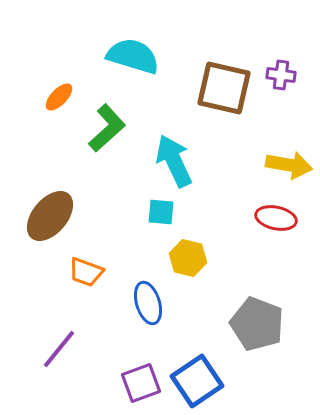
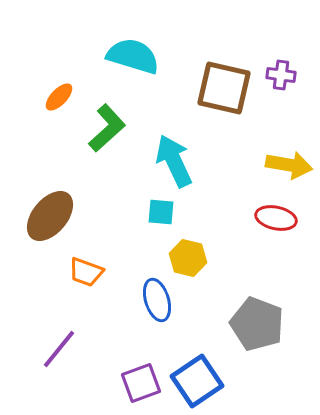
blue ellipse: moved 9 px right, 3 px up
